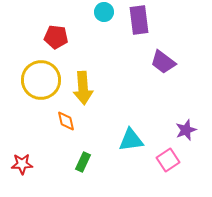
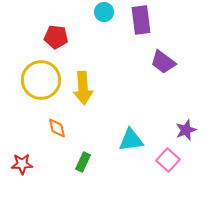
purple rectangle: moved 2 px right
orange diamond: moved 9 px left, 7 px down
pink square: rotated 15 degrees counterclockwise
